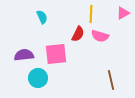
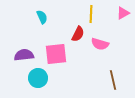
pink semicircle: moved 8 px down
brown line: moved 2 px right
